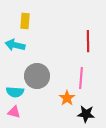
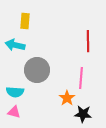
gray circle: moved 6 px up
black star: moved 3 px left
